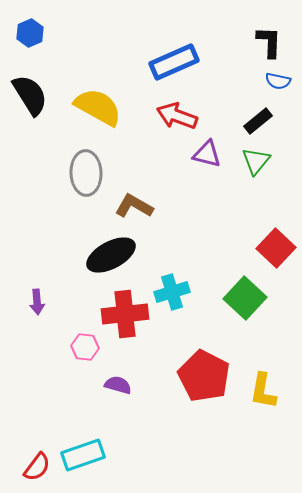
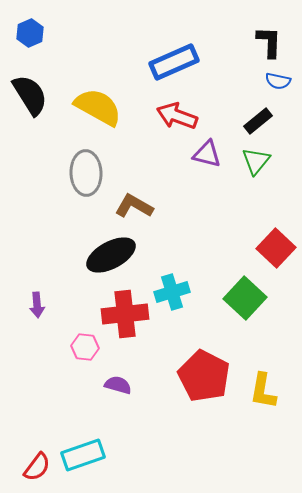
purple arrow: moved 3 px down
